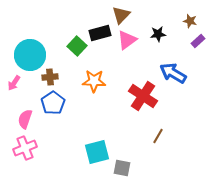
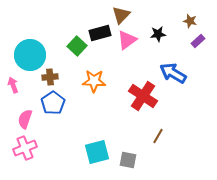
pink arrow: moved 1 px left, 2 px down; rotated 126 degrees clockwise
gray square: moved 6 px right, 8 px up
